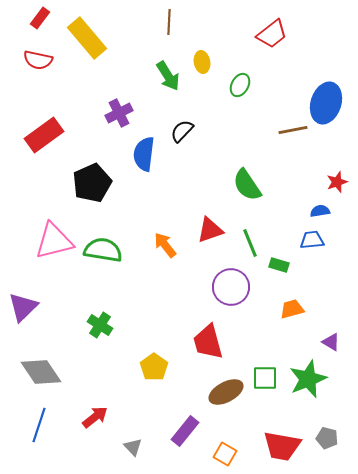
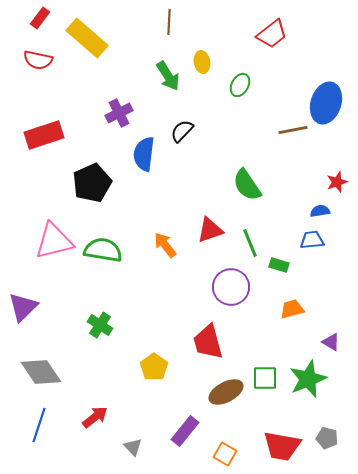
yellow rectangle at (87, 38): rotated 9 degrees counterclockwise
red rectangle at (44, 135): rotated 18 degrees clockwise
